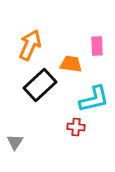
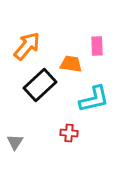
orange arrow: moved 3 px left, 1 px down; rotated 16 degrees clockwise
red cross: moved 7 px left, 6 px down
